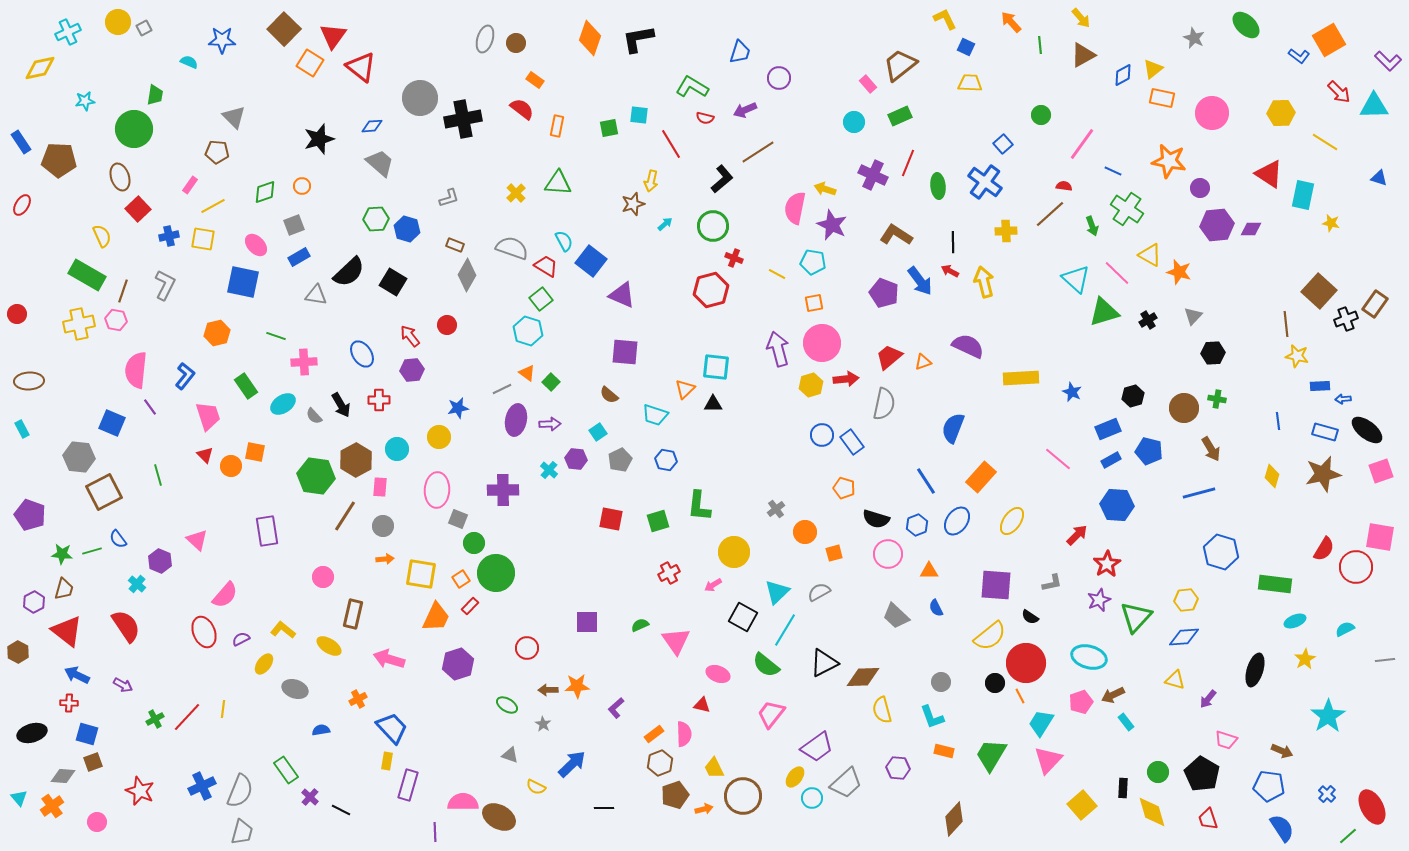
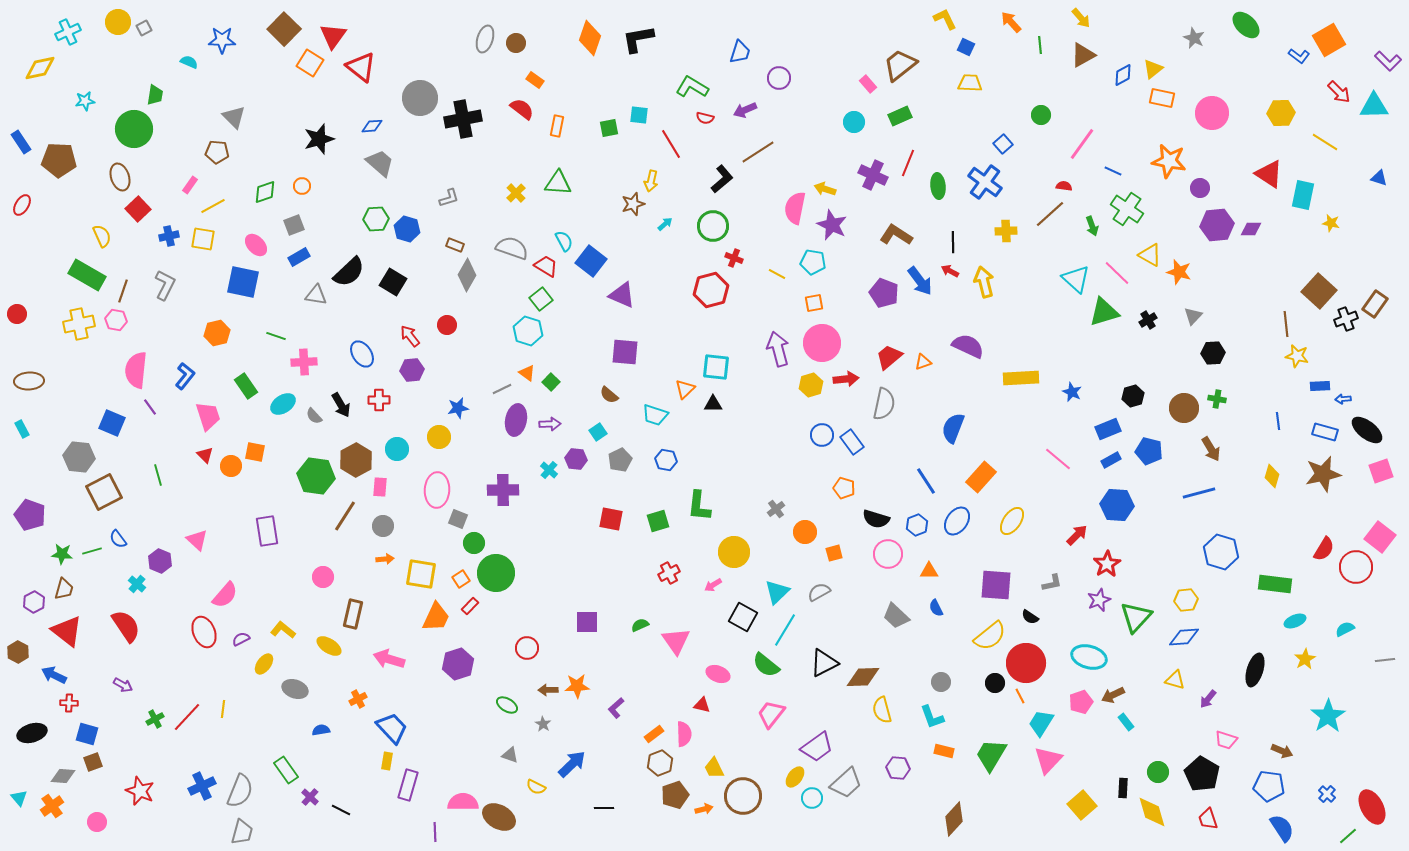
pink square at (1380, 537): rotated 28 degrees clockwise
blue arrow at (77, 675): moved 23 px left
